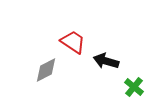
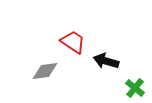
gray diamond: moved 1 px left, 1 px down; rotated 20 degrees clockwise
green cross: moved 1 px right, 1 px down
